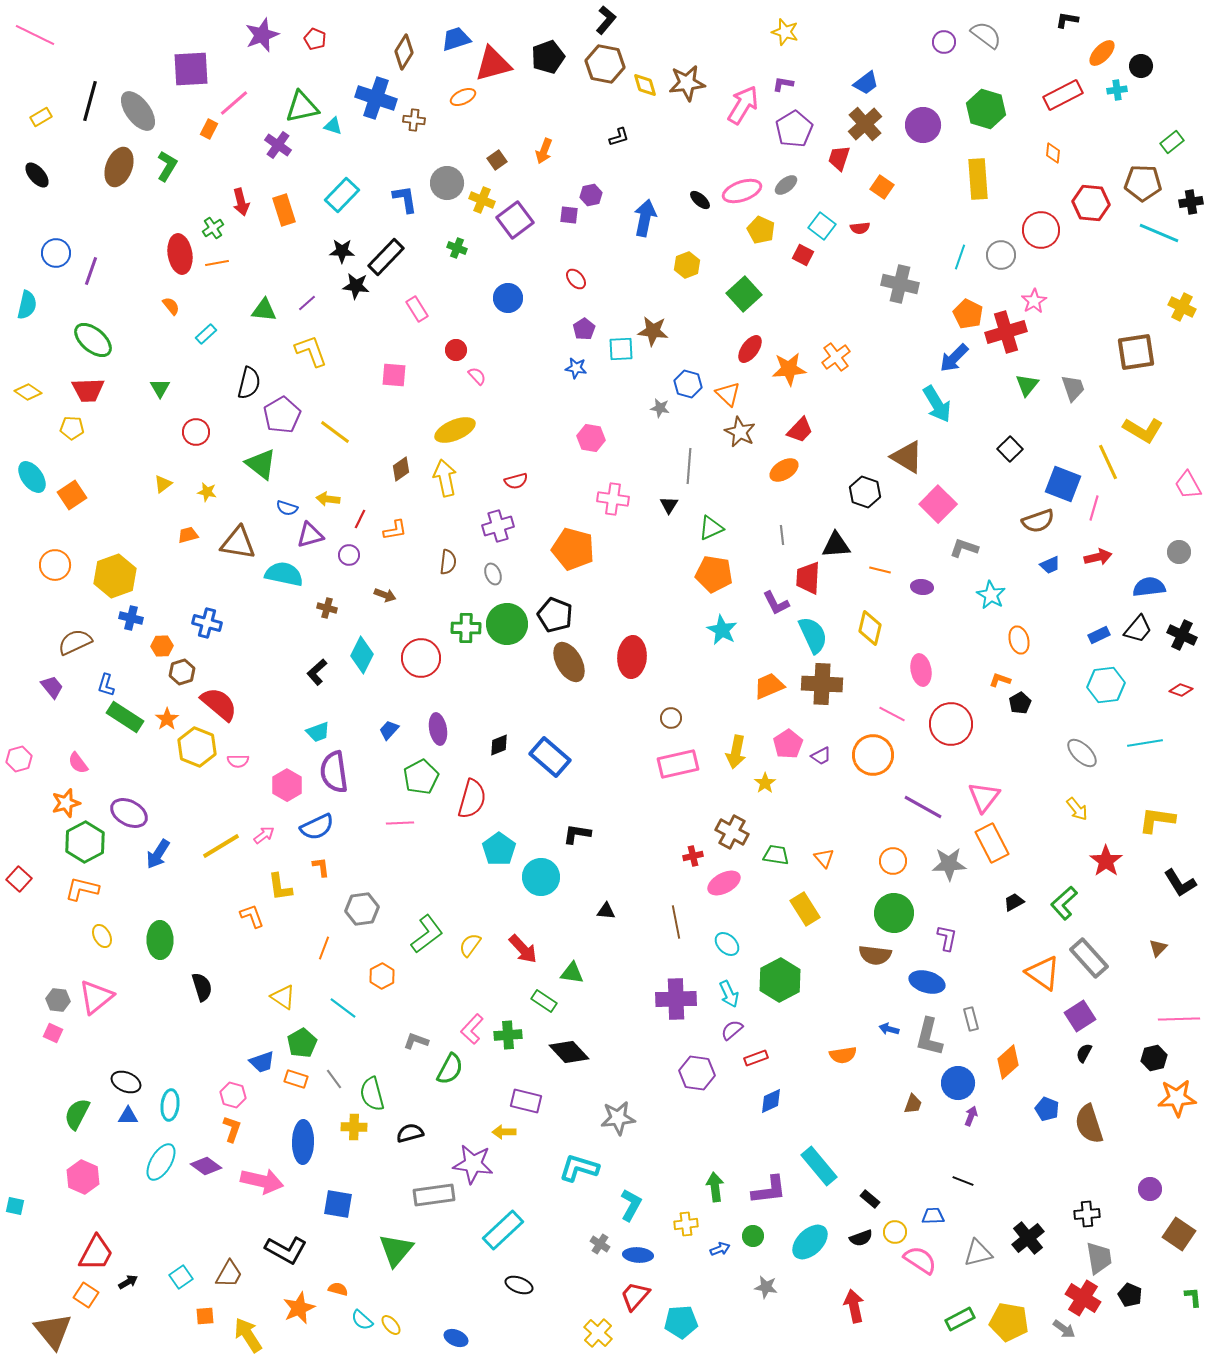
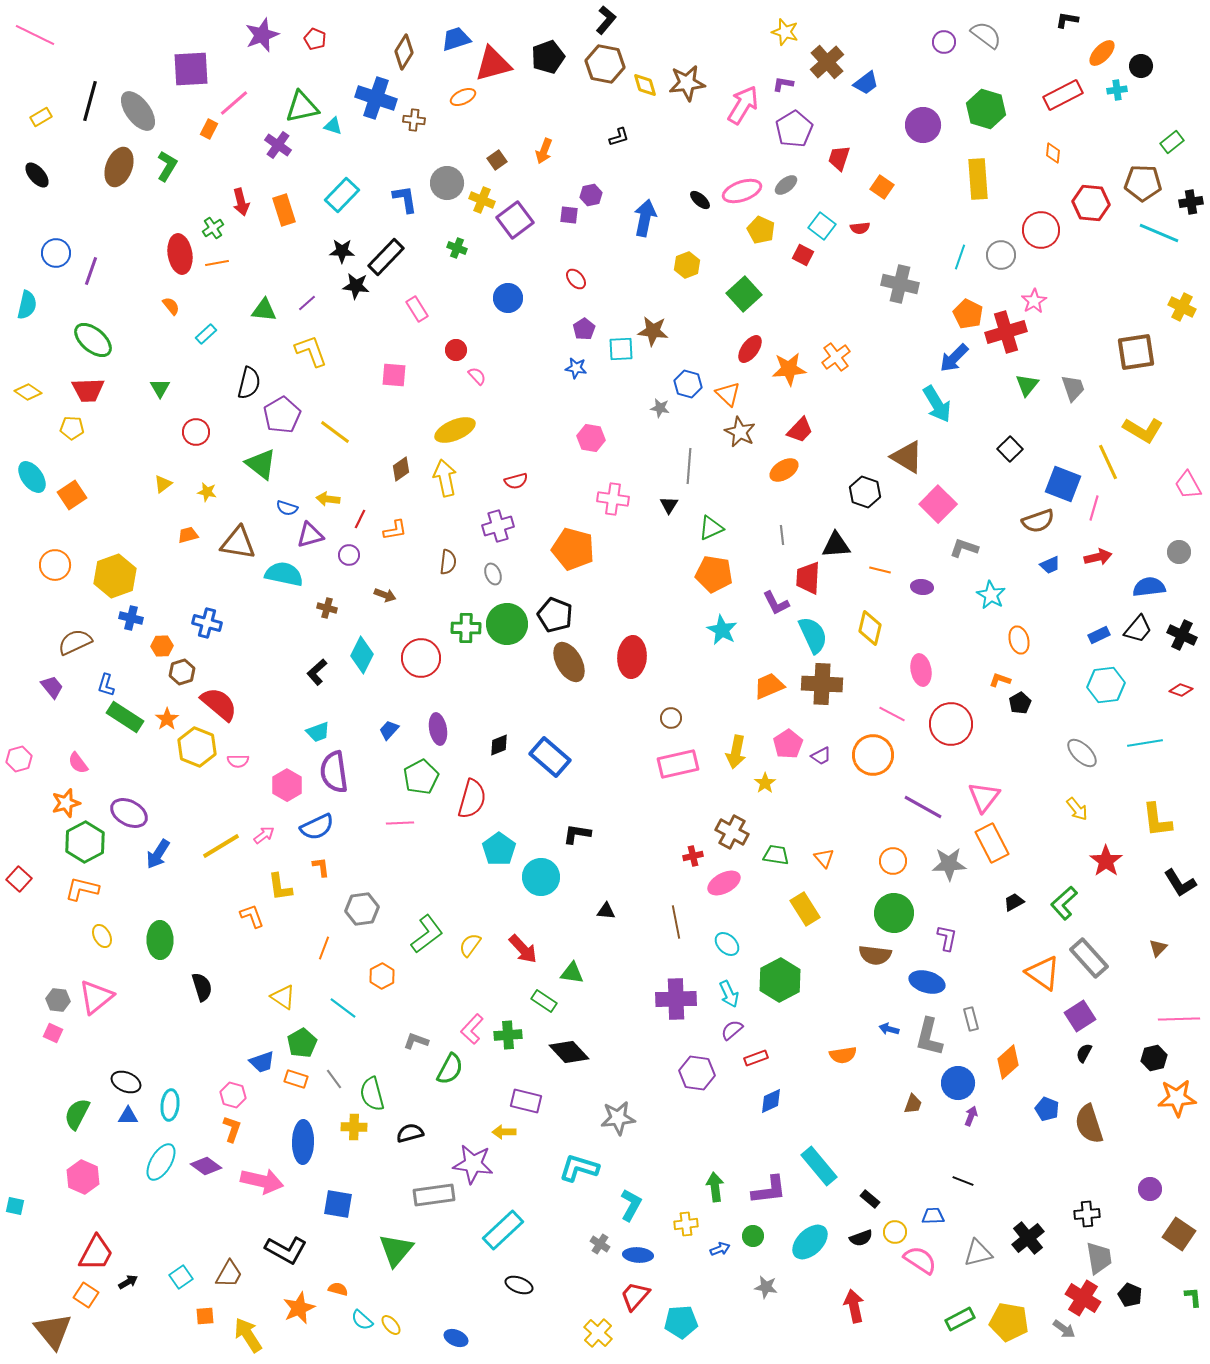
brown cross at (865, 124): moved 38 px left, 62 px up
yellow L-shape at (1157, 820): rotated 105 degrees counterclockwise
